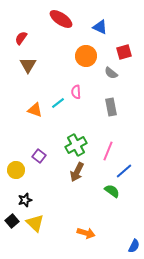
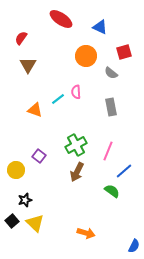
cyan line: moved 4 px up
